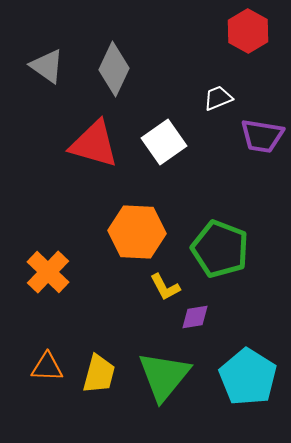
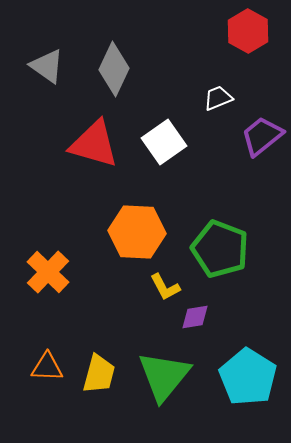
purple trapezoid: rotated 132 degrees clockwise
